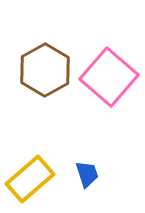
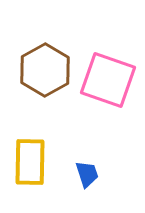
pink square: moved 1 px left, 3 px down; rotated 22 degrees counterclockwise
yellow rectangle: moved 17 px up; rotated 48 degrees counterclockwise
